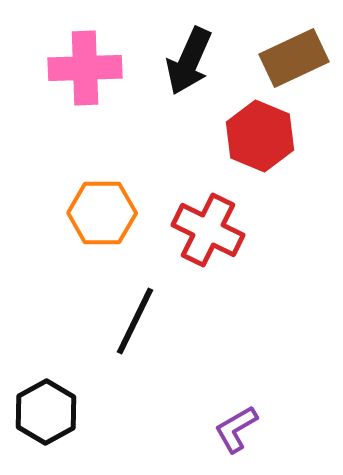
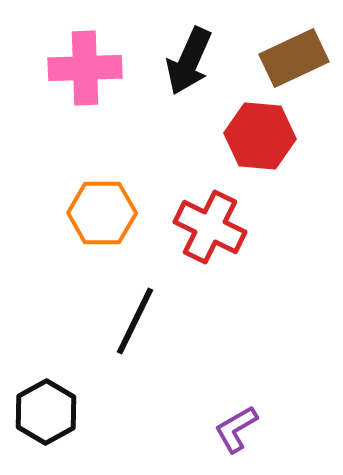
red hexagon: rotated 18 degrees counterclockwise
red cross: moved 2 px right, 3 px up
